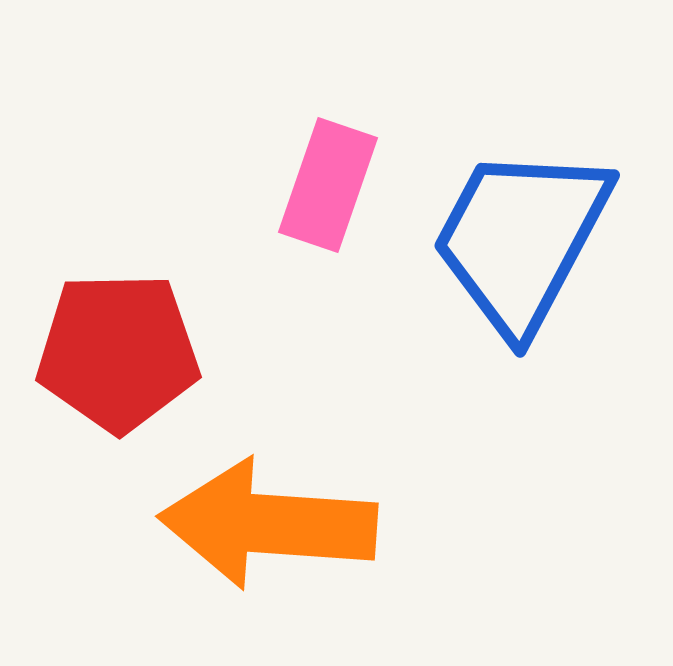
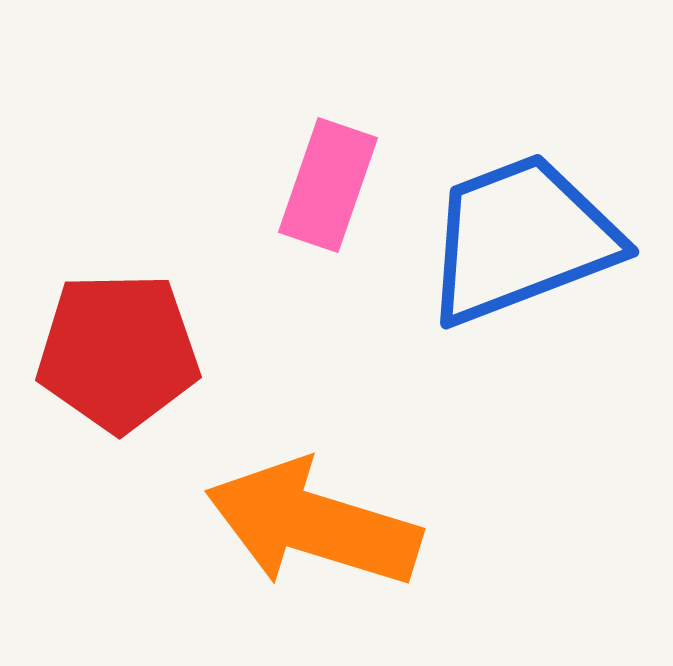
blue trapezoid: rotated 41 degrees clockwise
orange arrow: moved 45 px right; rotated 13 degrees clockwise
